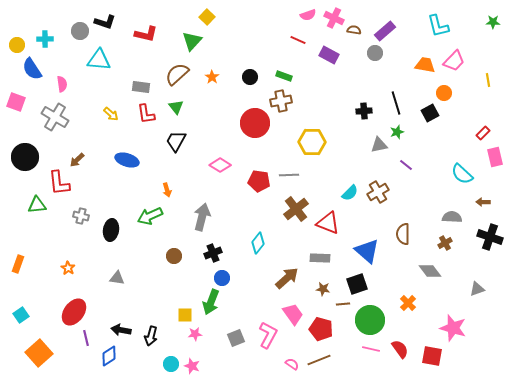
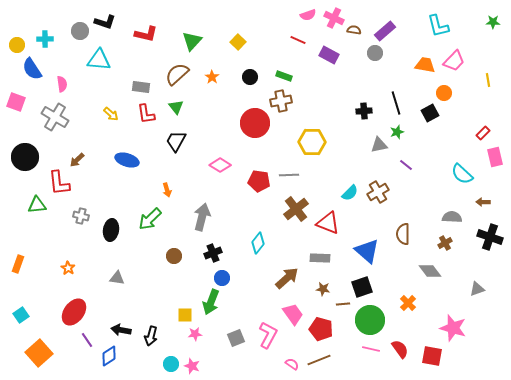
yellow square at (207, 17): moved 31 px right, 25 px down
green arrow at (150, 216): moved 3 px down; rotated 20 degrees counterclockwise
black square at (357, 284): moved 5 px right, 3 px down
purple line at (86, 338): moved 1 px right, 2 px down; rotated 21 degrees counterclockwise
